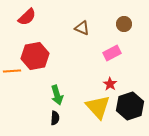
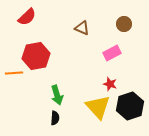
red hexagon: moved 1 px right
orange line: moved 2 px right, 2 px down
red star: rotated 16 degrees counterclockwise
